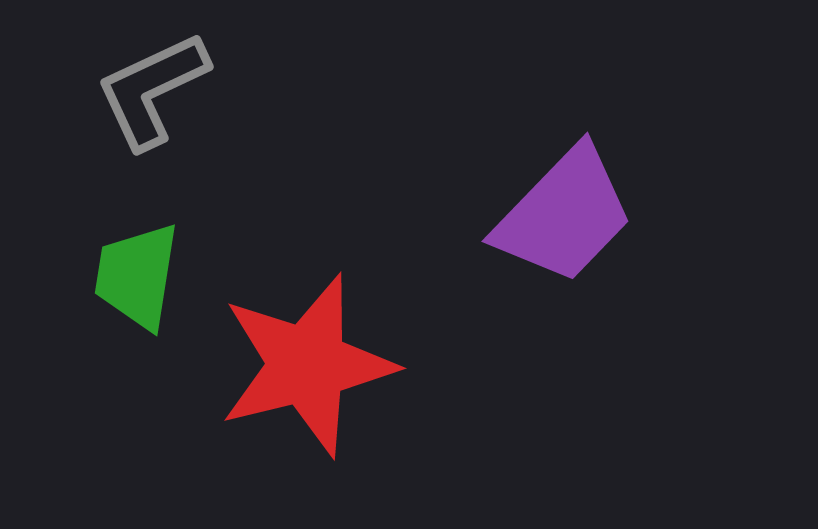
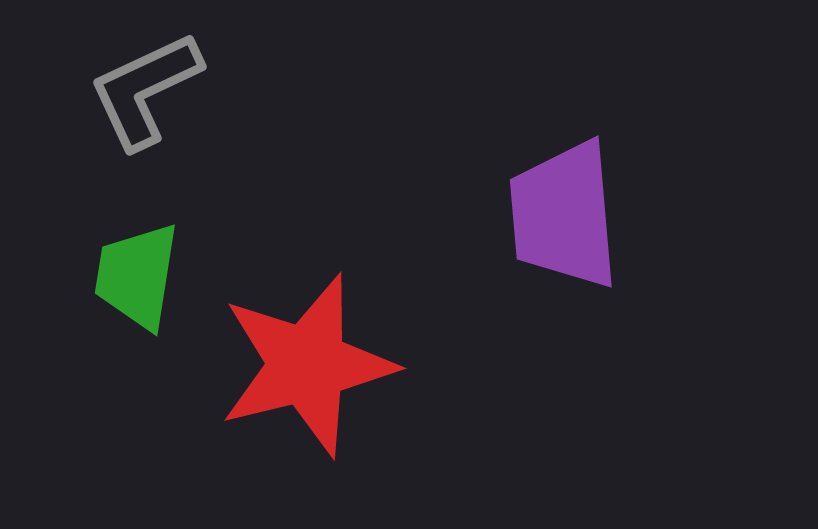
gray L-shape: moved 7 px left
purple trapezoid: rotated 131 degrees clockwise
